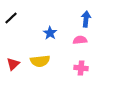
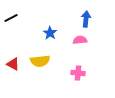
black line: rotated 16 degrees clockwise
red triangle: rotated 48 degrees counterclockwise
pink cross: moved 3 px left, 5 px down
